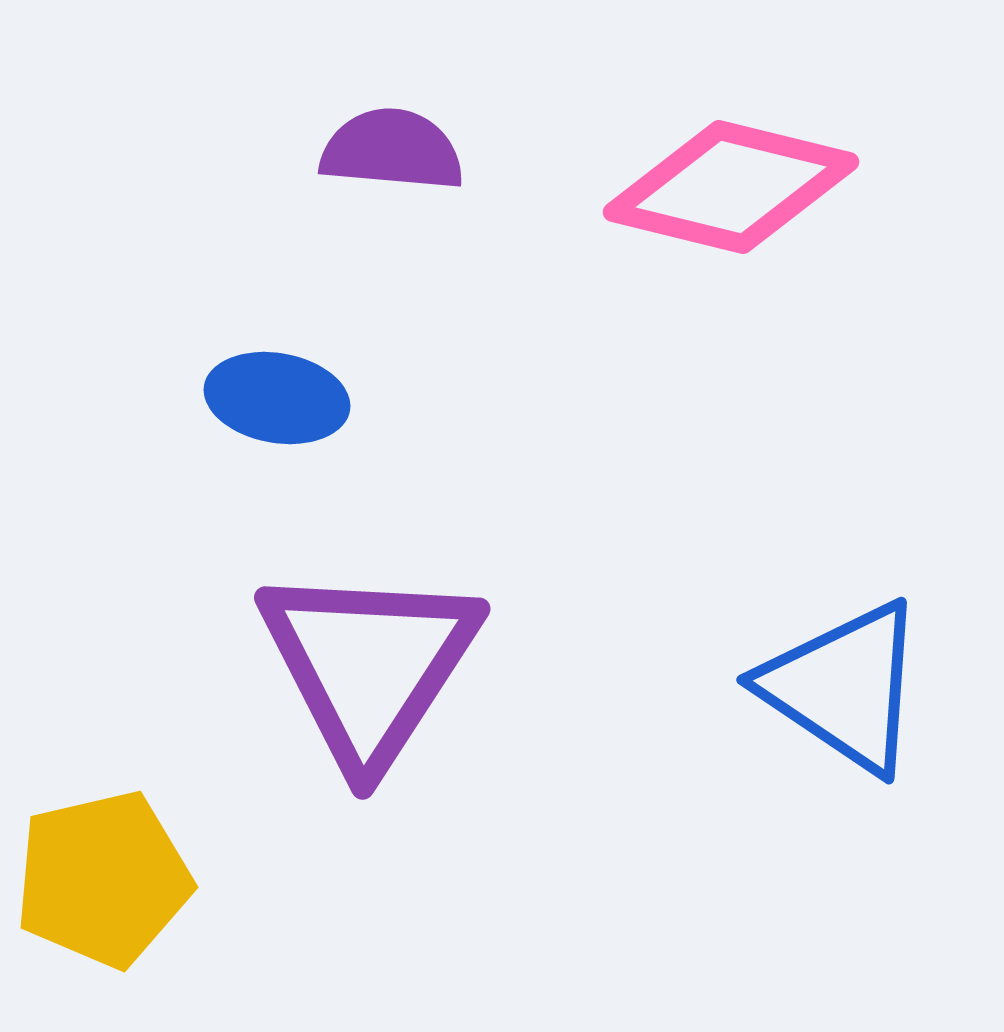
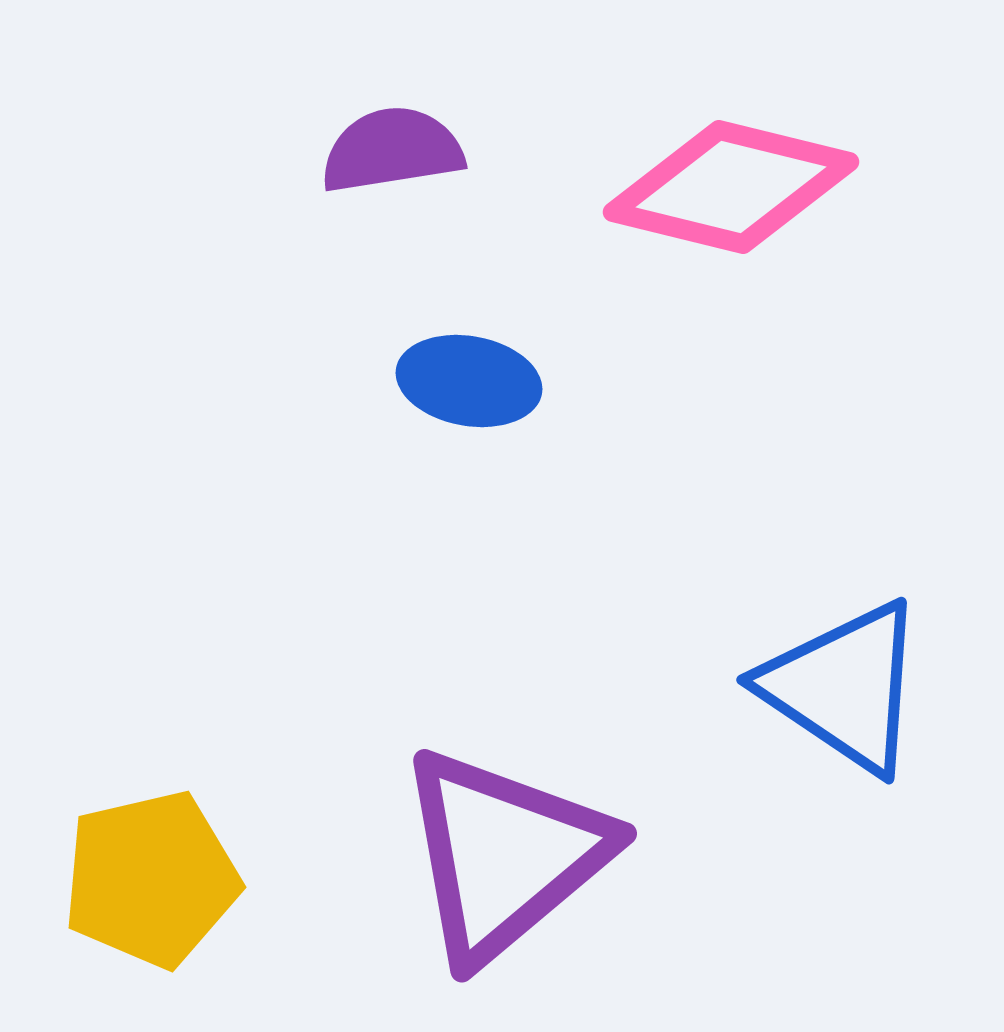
purple semicircle: rotated 14 degrees counterclockwise
blue ellipse: moved 192 px right, 17 px up
purple triangle: moved 135 px right, 190 px down; rotated 17 degrees clockwise
yellow pentagon: moved 48 px right
